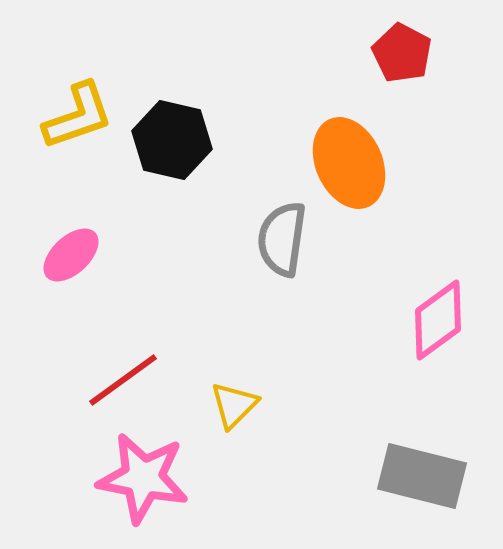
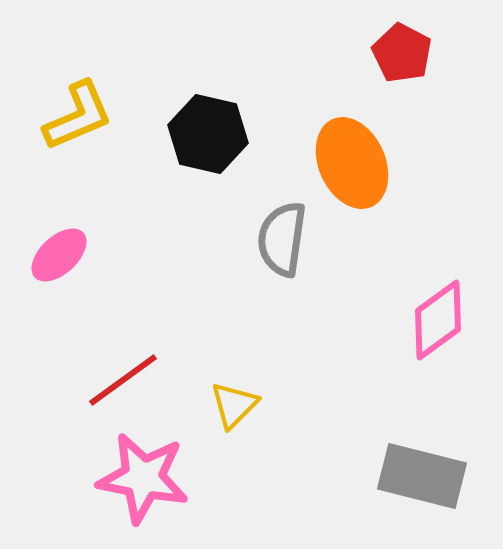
yellow L-shape: rotated 4 degrees counterclockwise
black hexagon: moved 36 px right, 6 px up
orange ellipse: moved 3 px right
pink ellipse: moved 12 px left
